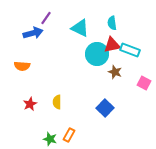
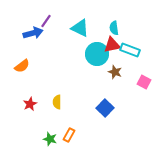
purple line: moved 3 px down
cyan semicircle: moved 2 px right, 5 px down
orange semicircle: rotated 42 degrees counterclockwise
pink square: moved 1 px up
